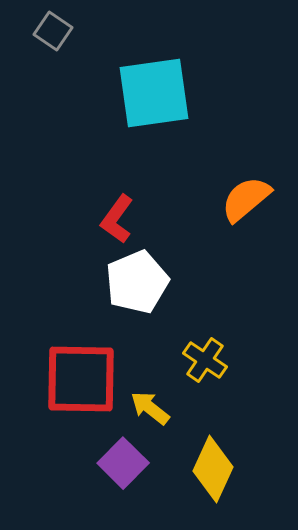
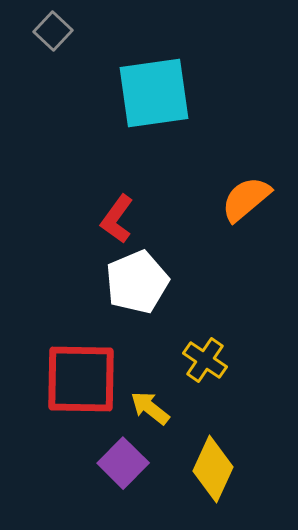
gray square: rotated 9 degrees clockwise
